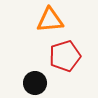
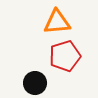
orange triangle: moved 7 px right, 2 px down
